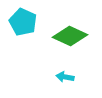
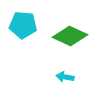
cyan pentagon: moved 3 px down; rotated 20 degrees counterclockwise
